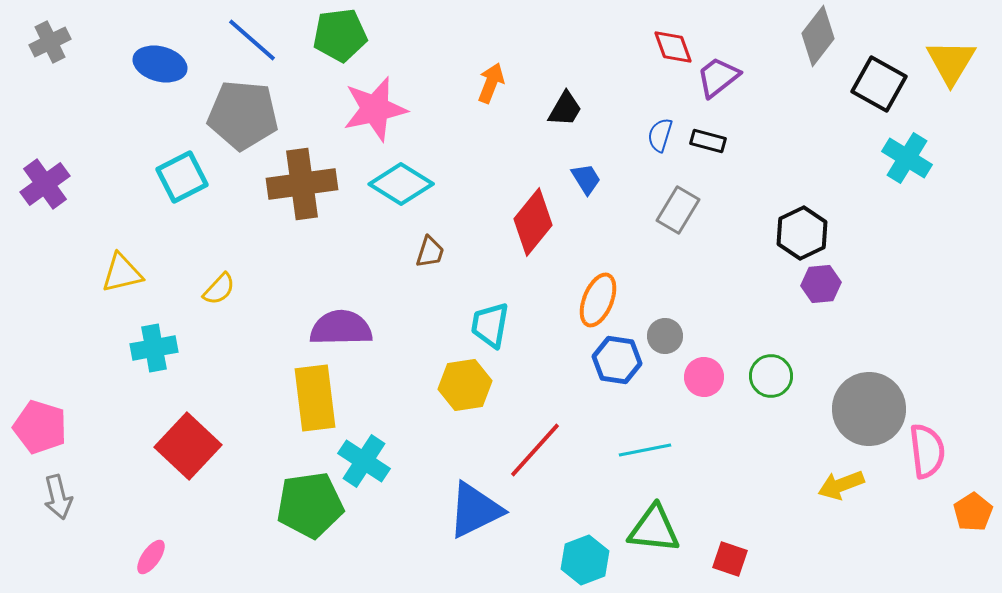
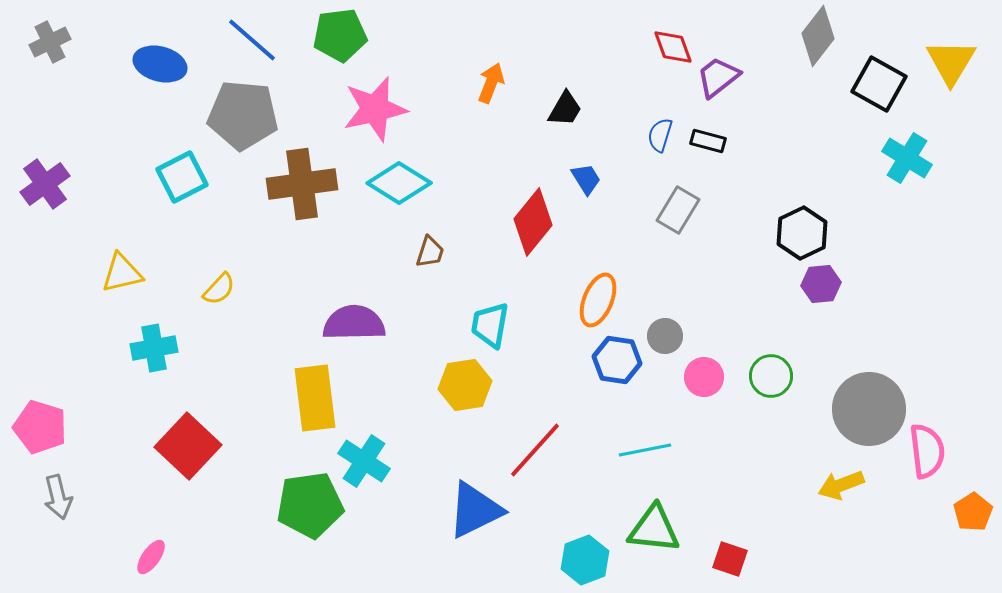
cyan diamond at (401, 184): moved 2 px left, 1 px up
purple semicircle at (341, 328): moved 13 px right, 5 px up
